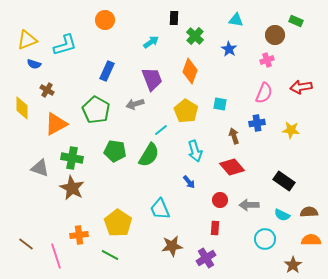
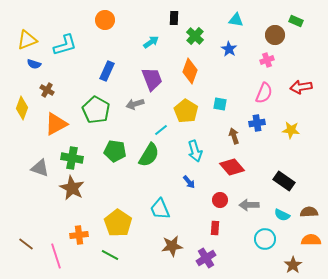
yellow diamond at (22, 108): rotated 20 degrees clockwise
